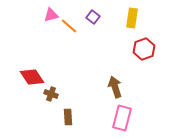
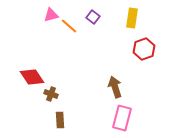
brown rectangle: moved 8 px left, 3 px down
